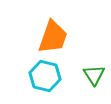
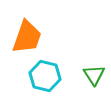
orange trapezoid: moved 26 px left
